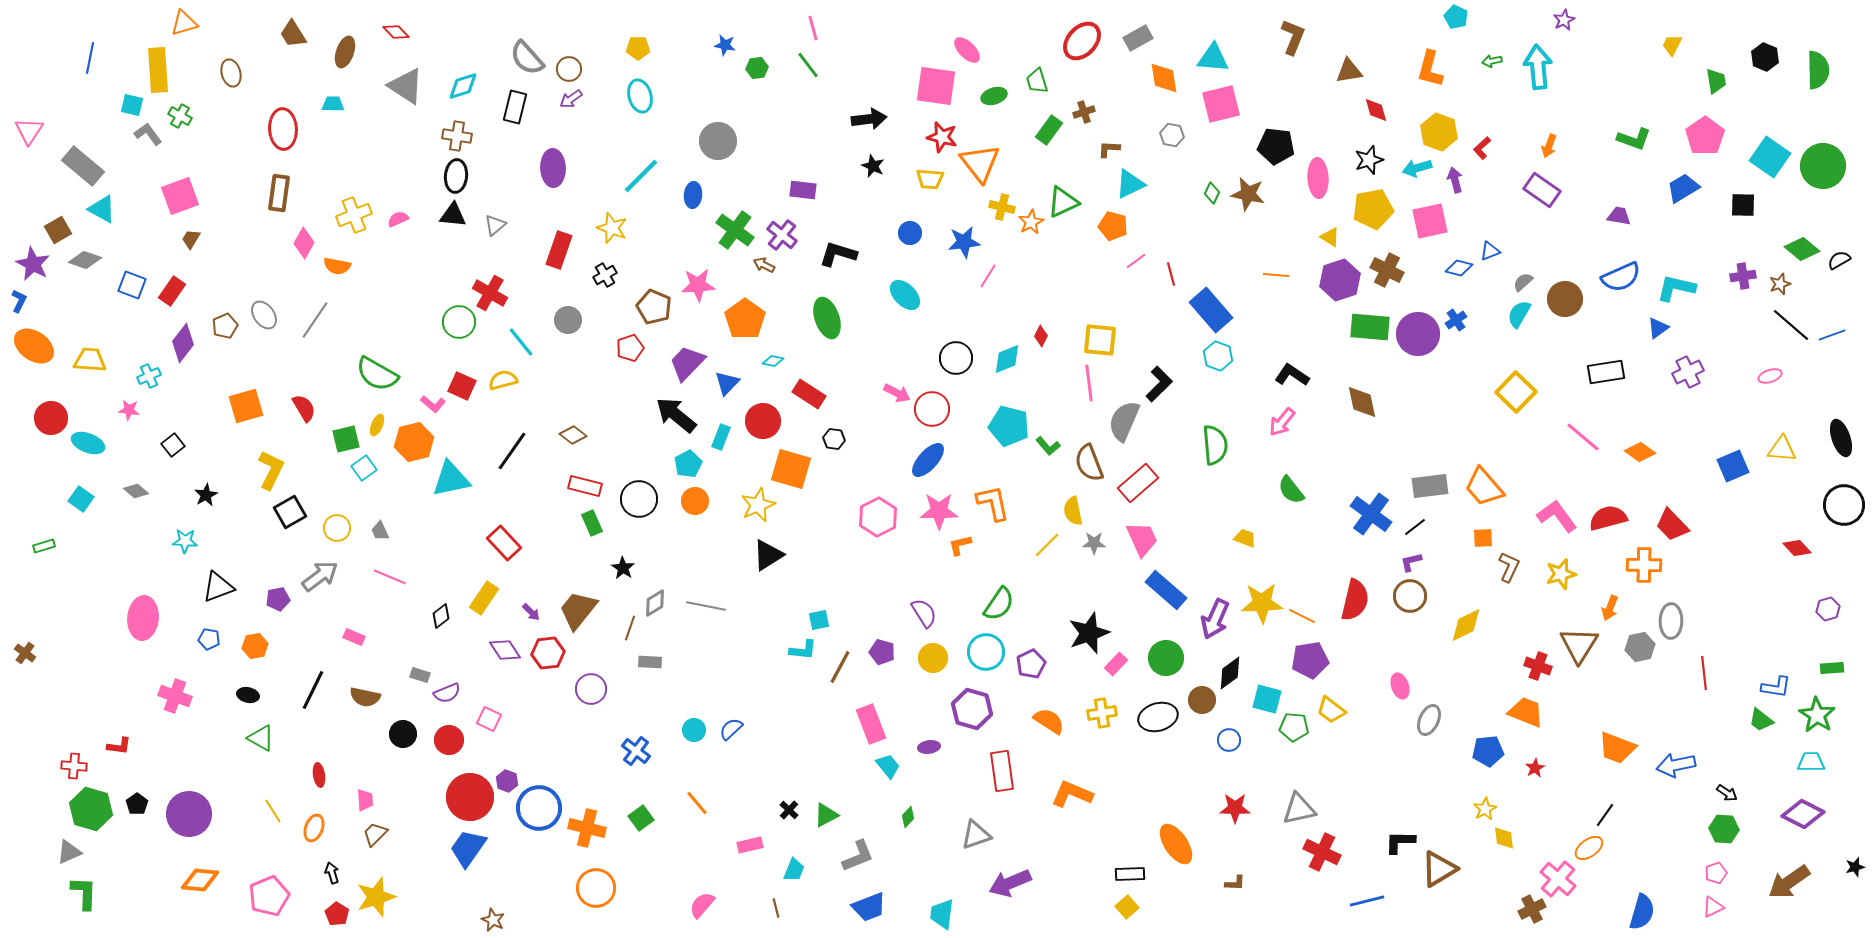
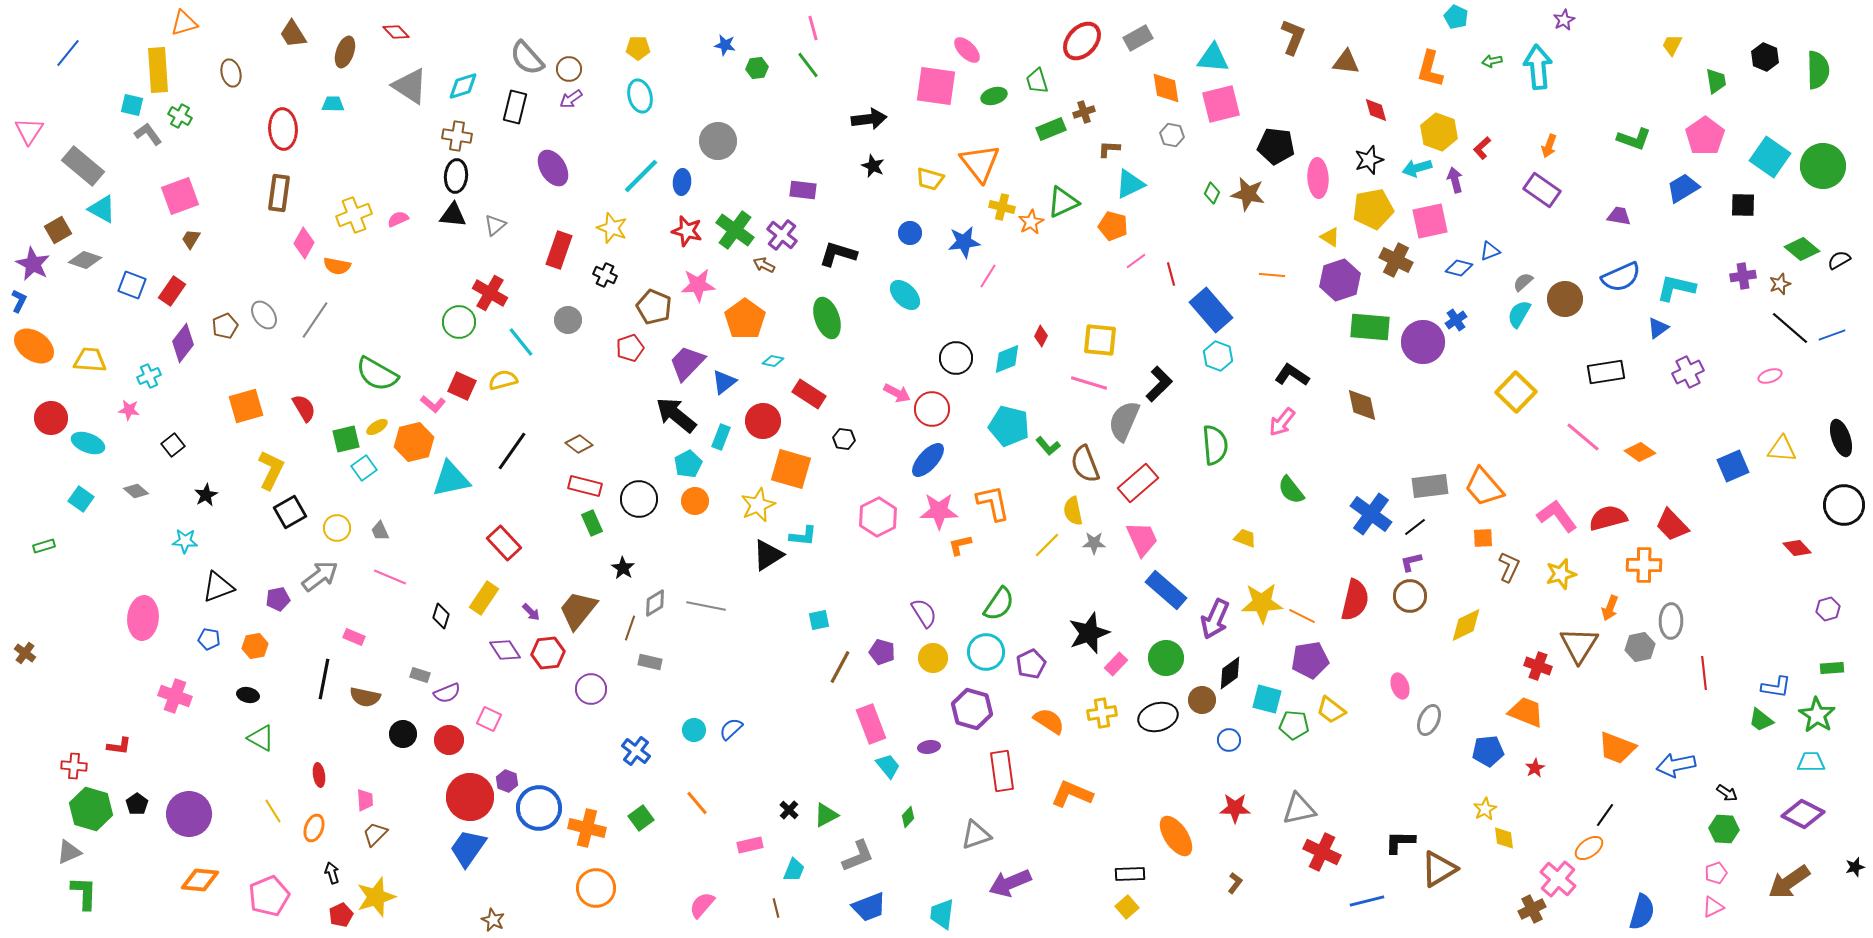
blue line at (90, 58): moved 22 px left, 5 px up; rotated 28 degrees clockwise
brown triangle at (1349, 71): moved 3 px left, 9 px up; rotated 16 degrees clockwise
orange diamond at (1164, 78): moved 2 px right, 10 px down
gray triangle at (406, 86): moved 4 px right
green rectangle at (1049, 130): moved 2 px right, 1 px up; rotated 32 degrees clockwise
red star at (942, 137): moved 255 px left, 94 px down
purple ellipse at (553, 168): rotated 30 degrees counterclockwise
yellow trapezoid at (930, 179): rotated 12 degrees clockwise
blue ellipse at (693, 195): moved 11 px left, 13 px up
brown cross at (1387, 270): moved 9 px right, 10 px up
black cross at (605, 275): rotated 35 degrees counterclockwise
orange line at (1276, 275): moved 4 px left
black line at (1791, 325): moved 1 px left, 3 px down
purple circle at (1418, 334): moved 5 px right, 8 px down
blue triangle at (727, 383): moved 3 px left, 1 px up; rotated 8 degrees clockwise
pink line at (1089, 383): rotated 66 degrees counterclockwise
brown diamond at (1362, 402): moved 3 px down
yellow ellipse at (377, 425): moved 2 px down; rotated 35 degrees clockwise
brown diamond at (573, 435): moved 6 px right, 9 px down
black hexagon at (834, 439): moved 10 px right
brown semicircle at (1089, 463): moved 4 px left, 1 px down
black diamond at (441, 616): rotated 35 degrees counterclockwise
cyan L-shape at (803, 650): moved 114 px up
gray rectangle at (650, 662): rotated 10 degrees clockwise
black line at (313, 690): moved 11 px right, 11 px up; rotated 15 degrees counterclockwise
green pentagon at (1294, 727): moved 2 px up
orange ellipse at (1176, 844): moved 8 px up
brown L-shape at (1235, 883): rotated 55 degrees counterclockwise
red pentagon at (337, 914): moved 4 px right, 1 px down; rotated 15 degrees clockwise
